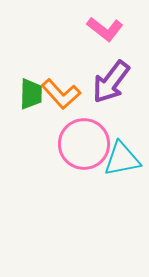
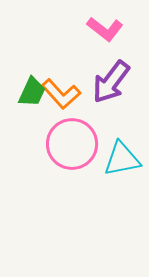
green trapezoid: moved 1 px right, 2 px up; rotated 24 degrees clockwise
pink circle: moved 12 px left
